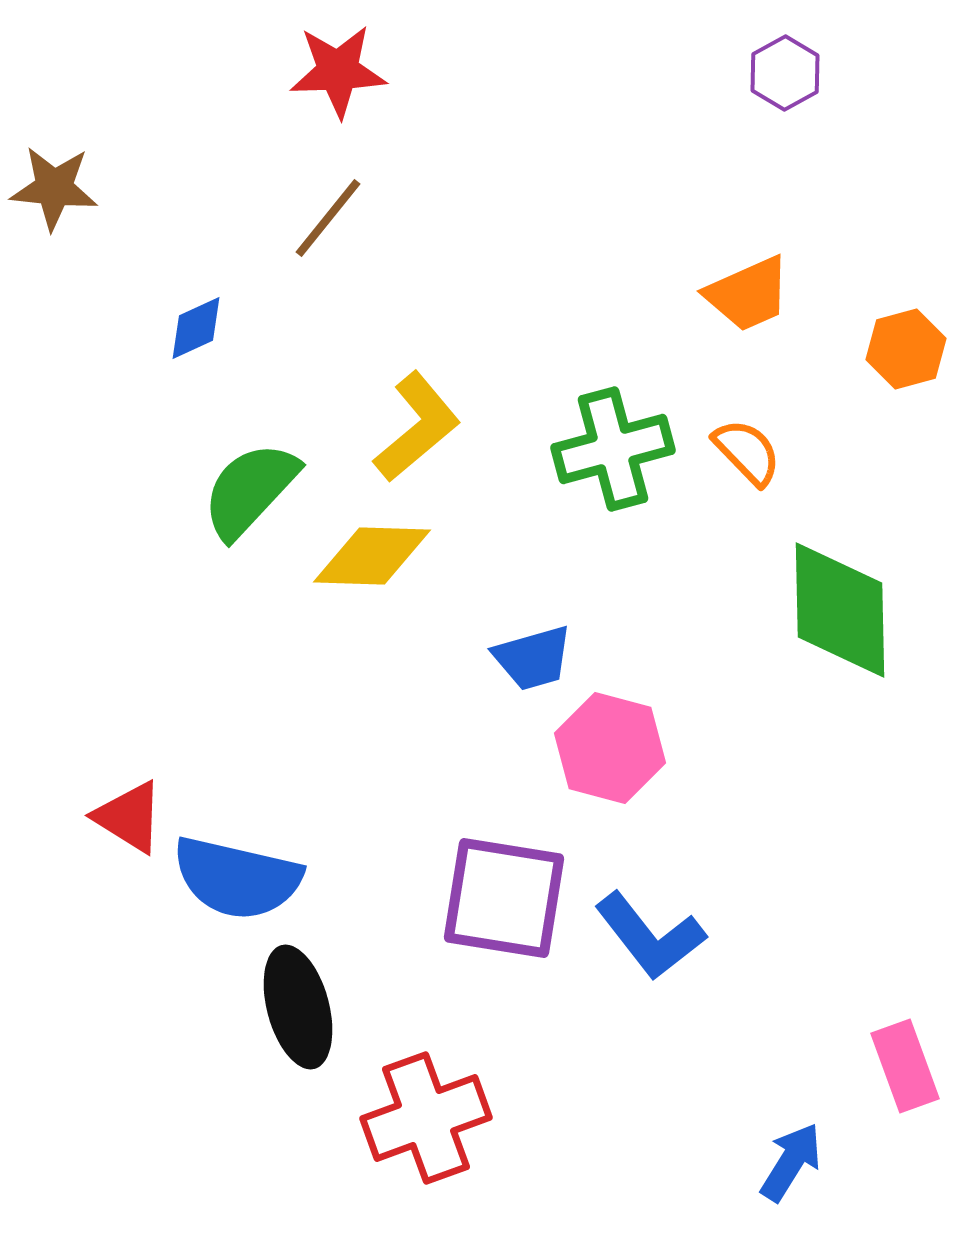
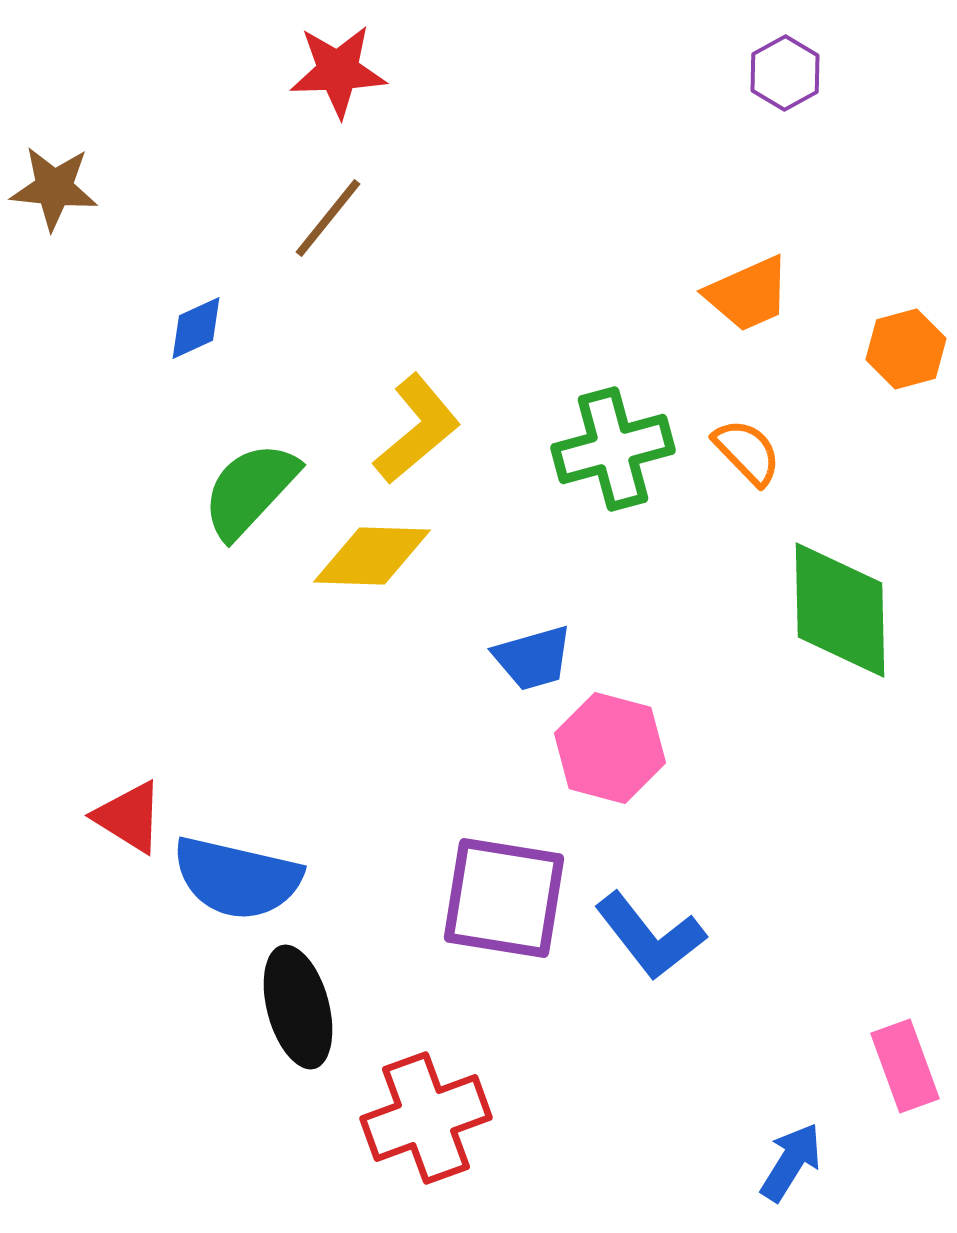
yellow L-shape: moved 2 px down
